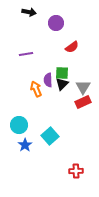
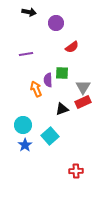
black triangle: moved 25 px down; rotated 24 degrees clockwise
cyan circle: moved 4 px right
